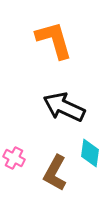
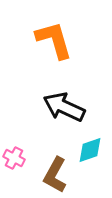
cyan diamond: moved 3 px up; rotated 64 degrees clockwise
brown L-shape: moved 2 px down
